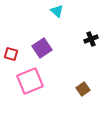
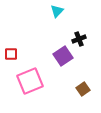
cyan triangle: rotated 32 degrees clockwise
black cross: moved 12 px left
purple square: moved 21 px right, 8 px down
red square: rotated 16 degrees counterclockwise
